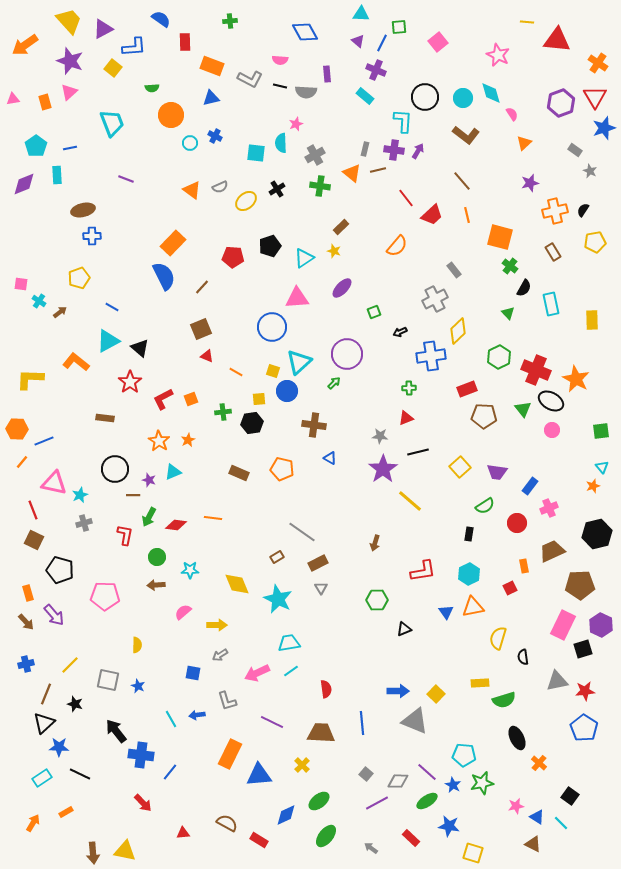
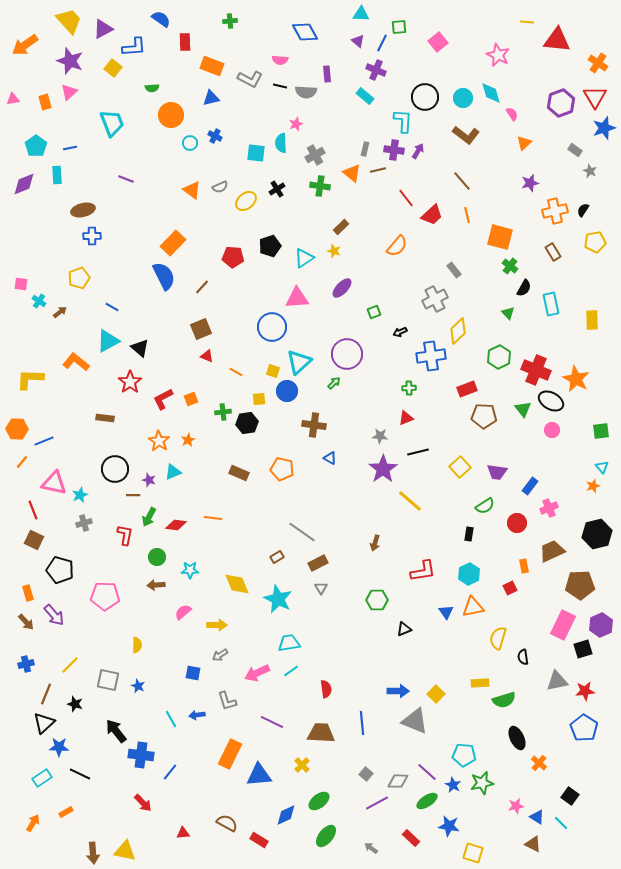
black hexagon at (252, 423): moved 5 px left
purple hexagon at (601, 625): rotated 10 degrees clockwise
